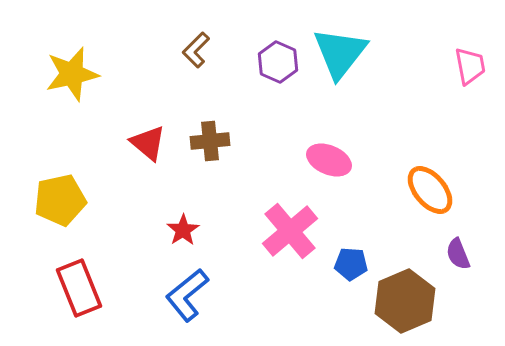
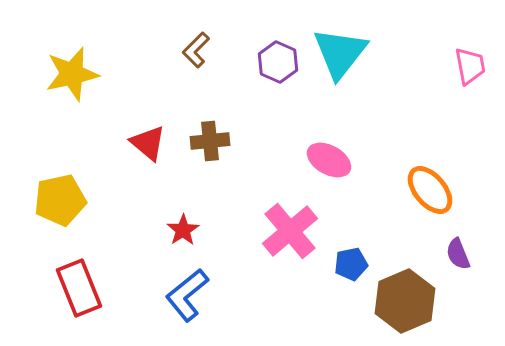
pink ellipse: rotated 6 degrees clockwise
blue pentagon: rotated 16 degrees counterclockwise
